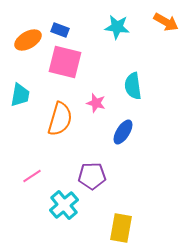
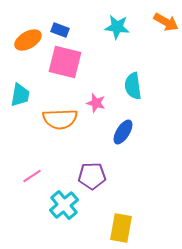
orange semicircle: rotated 72 degrees clockwise
